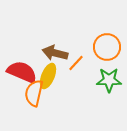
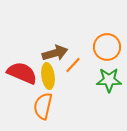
brown arrow: rotated 150 degrees clockwise
orange line: moved 3 px left, 2 px down
red semicircle: moved 1 px down
yellow ellipse: rotated 30 degrees counterclockwise
orange semicircle: moved 9 px right, 13 px down
